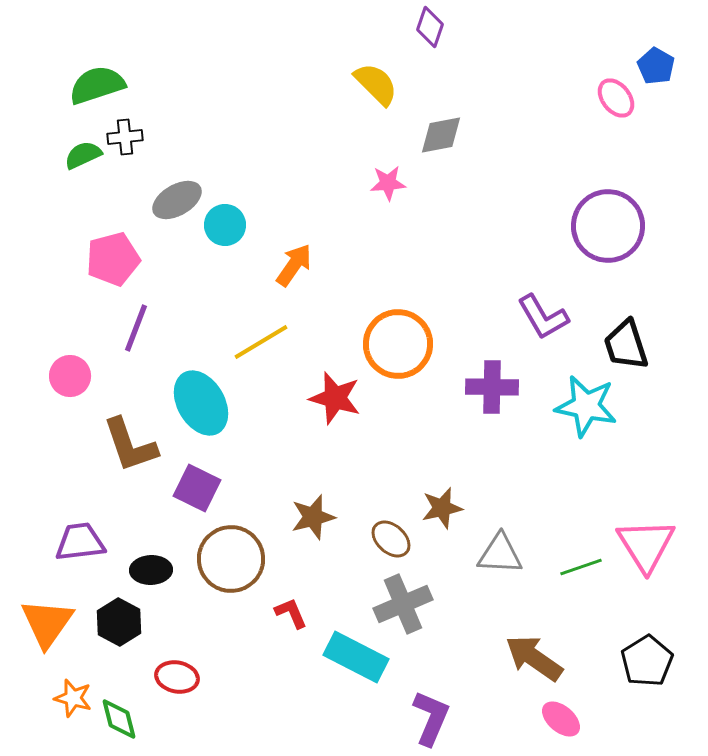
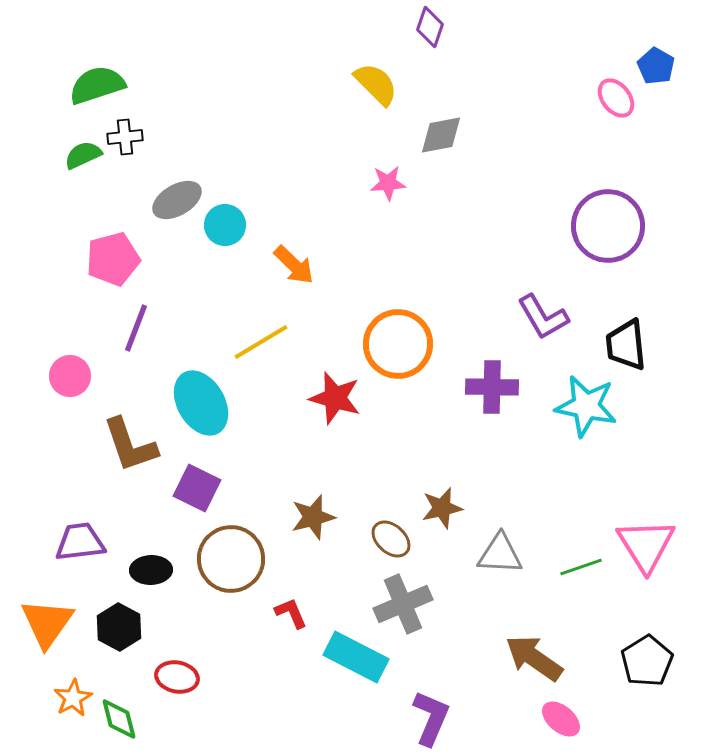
orange arrow at (294, 265): rotated 99 degrees clockwise
black trapezoid at (626, 345): rotated 12 degrees clockwise
black hexagon at (119, 622): moved 5 px down
orange star at (73, 698): rotated 27 degrees clockwise
